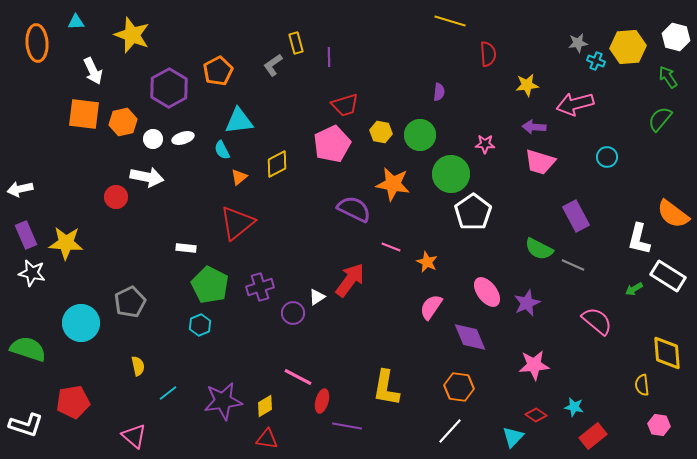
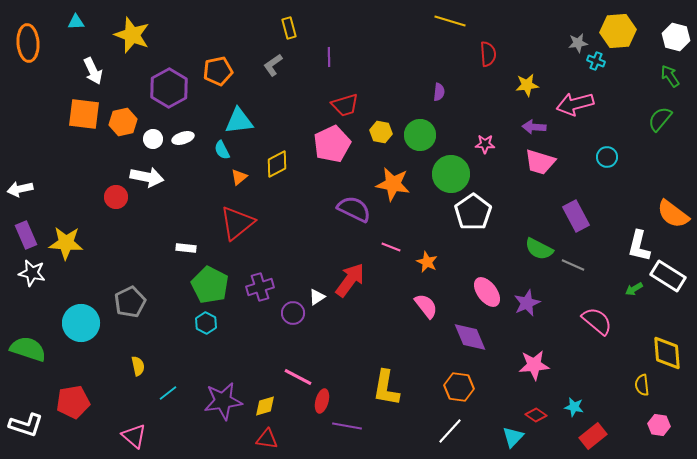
orange ellipse at (37, 43): moved 9 px left
yellow rectangle at (296, 43): moved 7 px left, 15 px up
yellow hexagon at (628, 47): moved 10 px left, 16 px up
orange pentagon at (218, 71): rotated 16 degrees clockwise
green arrow at (668, 77): moved 2 px right, 1 px up
white L-shape at (639, 239): moved 7 px down
pink semicircle at (431, 307): moved 5 px left, 1 px up; rotated 108 degrees clockwise
cyan hexagon at (200, 325): moved 6 px right, 2 px up; rotated 10 degrees counterclockwise
yellow diamond at (265, 406): rotated 15 degrees clockwise
